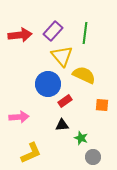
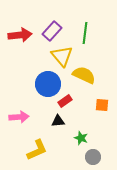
purple rectangle: moved 1 px left
black triangle: moved 4 px left, 4 px up
yellow L-shape: moved 6 px right, 3 px up
